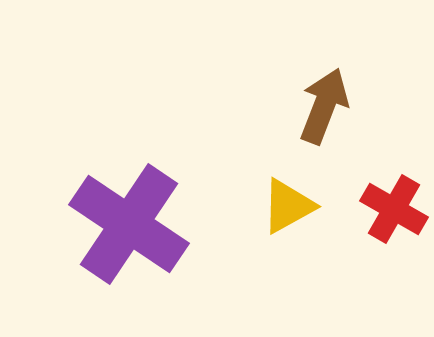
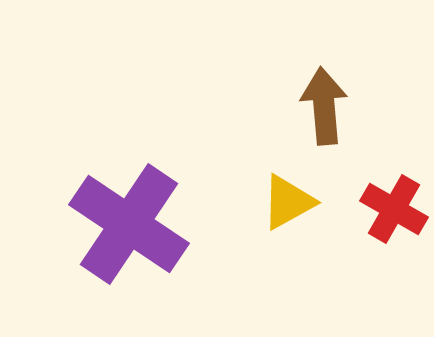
brown arrow: rotated 26 degrees counterclockwise
yellow triangle: moved 4 px up
